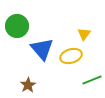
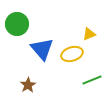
green circle: moved 2 px up
yellow triangle: moved 5 px right; rotated 32 degrees clockwise
yellow ellipse: moved 1 px right, 2 px up
